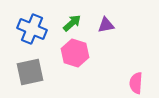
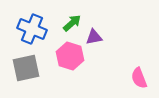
purple triangle: moved 12 px left, 12 px down
pink hexagon: moved 5 px left, 3 px down
gray square: moved 4 px left, 4 px up
pink semicircle: moved 3 px right, 5 px up; rotated 25 degrees counterclockwise
